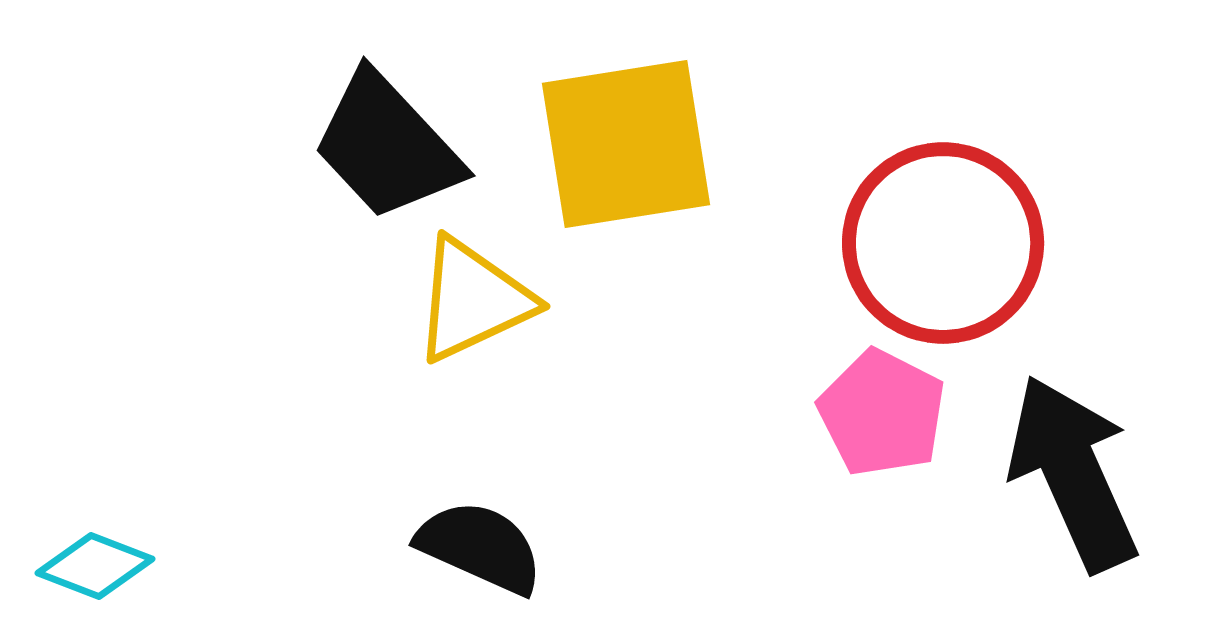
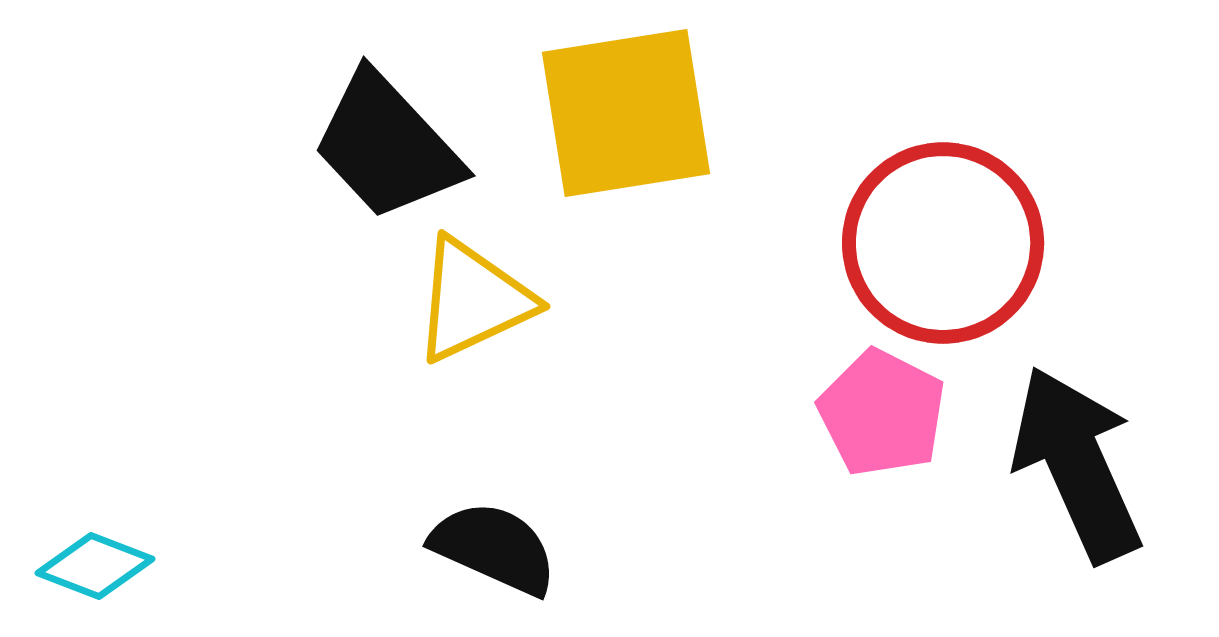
yellow square: moved 31 px up
black arrow: moved 4 px right, 9 px up
black semicircle: moved 14 px right, 1 px down
